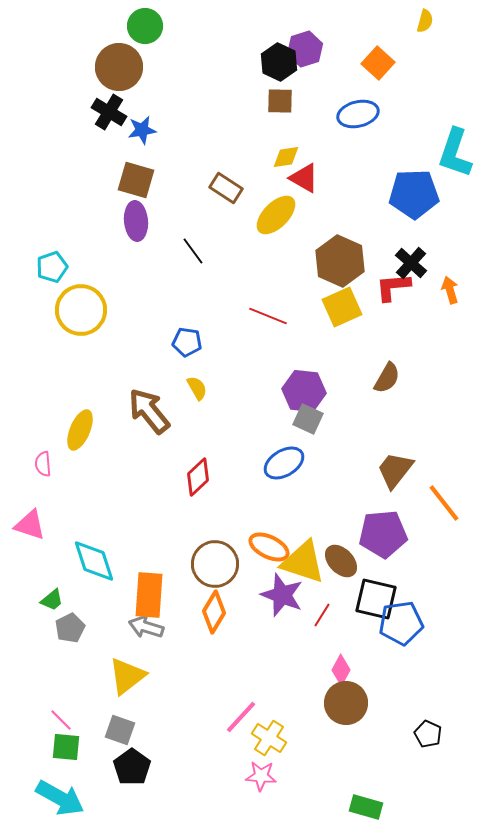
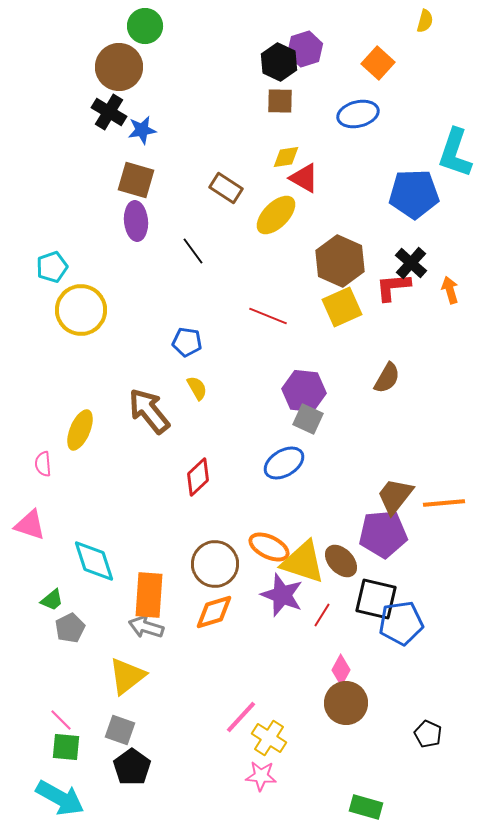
brown trapezoid at (395, 470): moved 26 px down
orange line at (444, 503): rotated 57 degrees counterclockwise
orange diamond at (214, 612): rotated 42 degrees clockwise
